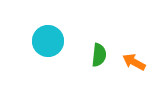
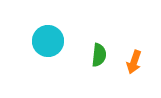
orange arrow: rotated 100 degrees counterclockwise
